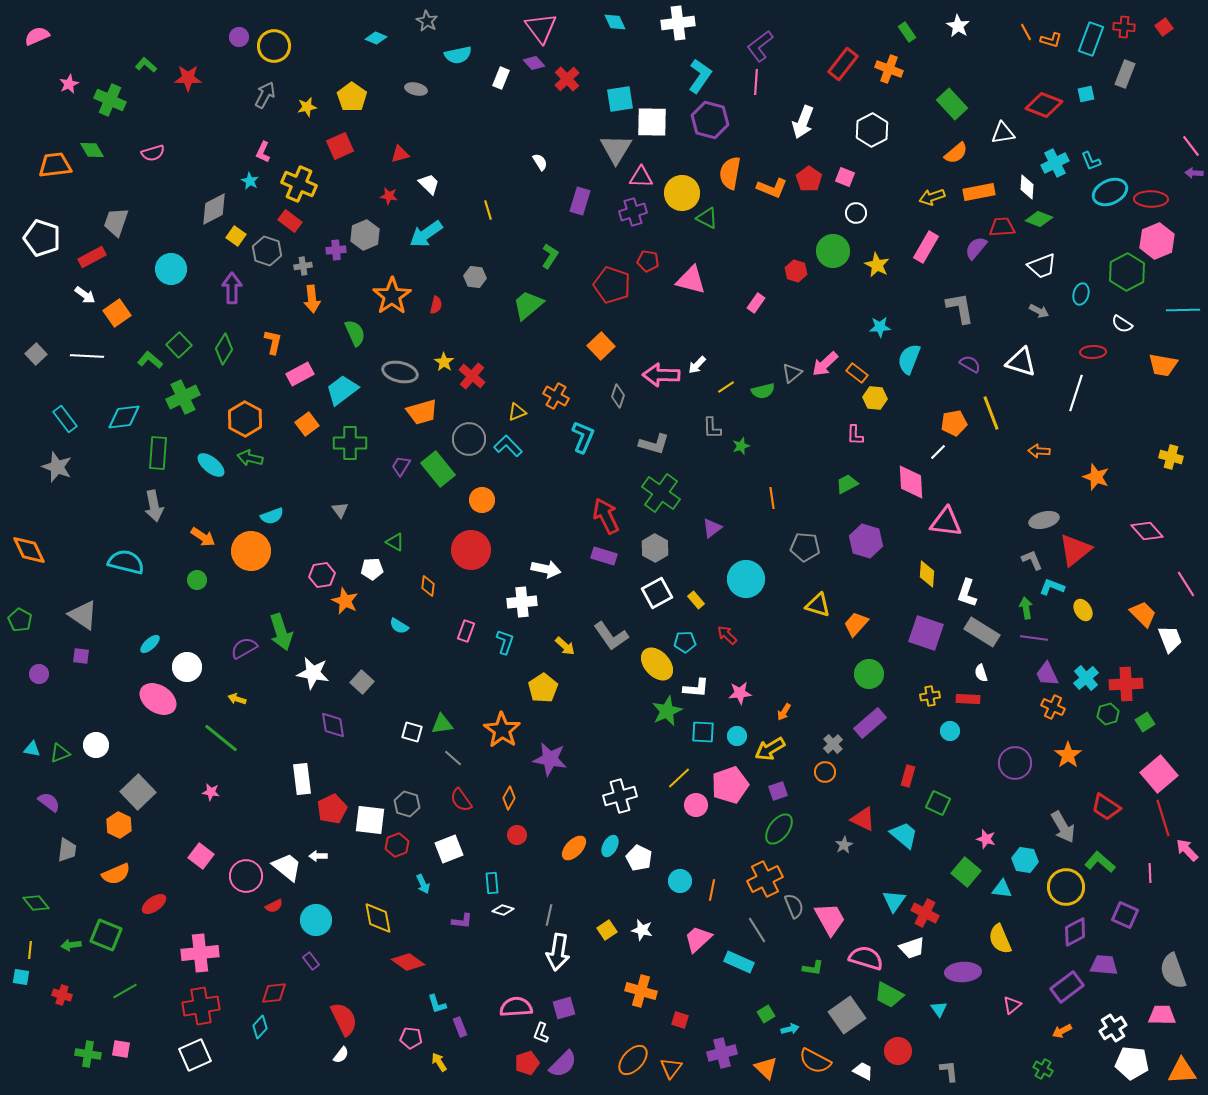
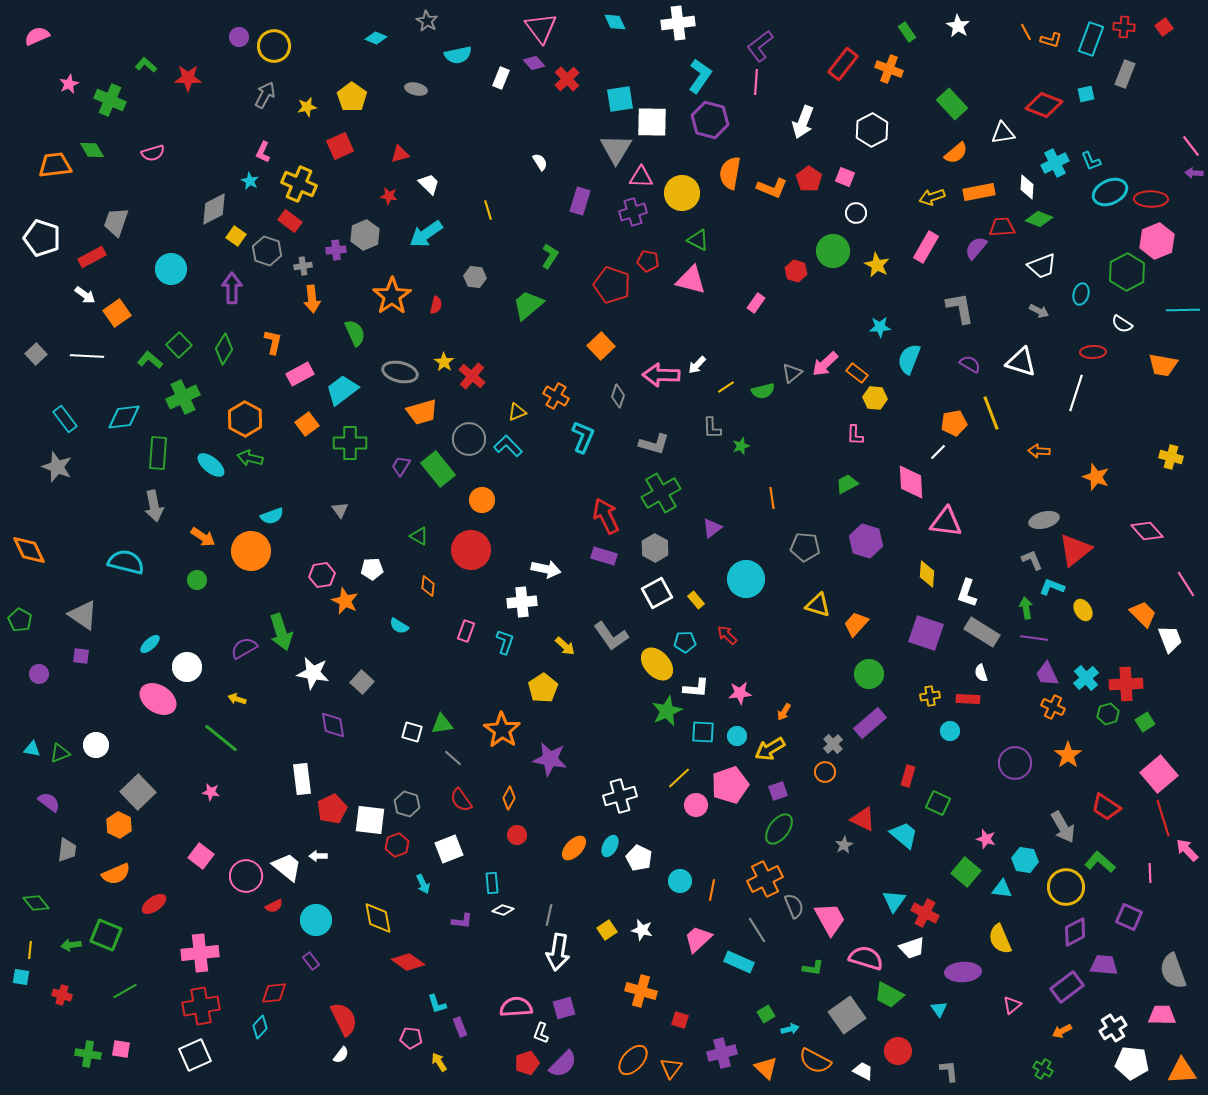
green triangle at (707, 218): moved 9 px left, 22 px down
green cross at (661, 493): rotated 24 degrees clockwise
green triangle at (395, 542): moved 24 px right, 6 px up
purple square at (1125, 915): moved 4 px right, 2 px down
